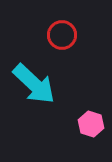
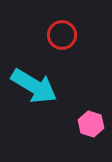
cyan arrow: moved 2 px down; rotated 12 degrees counterclockwise
